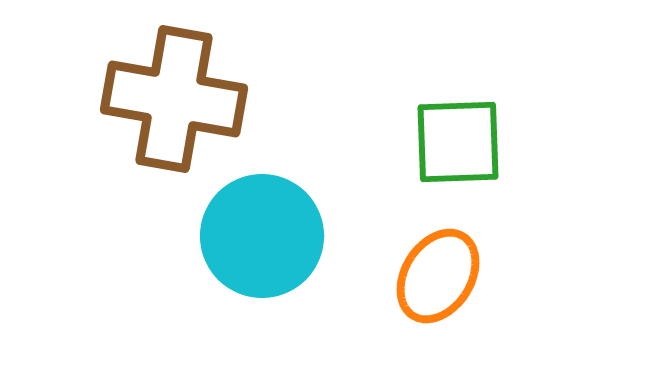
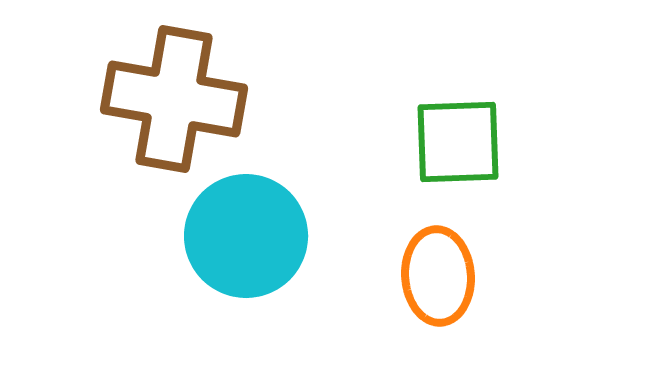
cyan circle: moved 16 px left
orange ellipse: rotated 36 degrees counterclockwise
